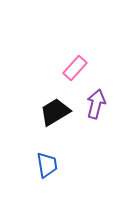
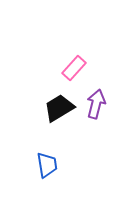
pink rectangle: moved 1 px left
black trapezoid: moved 4 px right, 4 px up
